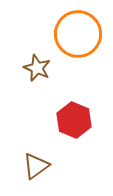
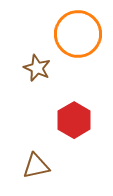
red hexagon: rotated 8 degrees clockwise
brown triangle: rotated 24 degrees clockwise
